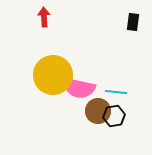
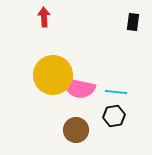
brown circle: moved 22 px left, 19 px down
